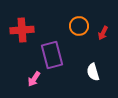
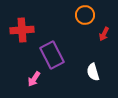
orange circle: moved 6 px right, 11 px up
red arrow: moved 1 px right, 1 px down
purple rectangle: rotated 12 degrees counterclockwise
